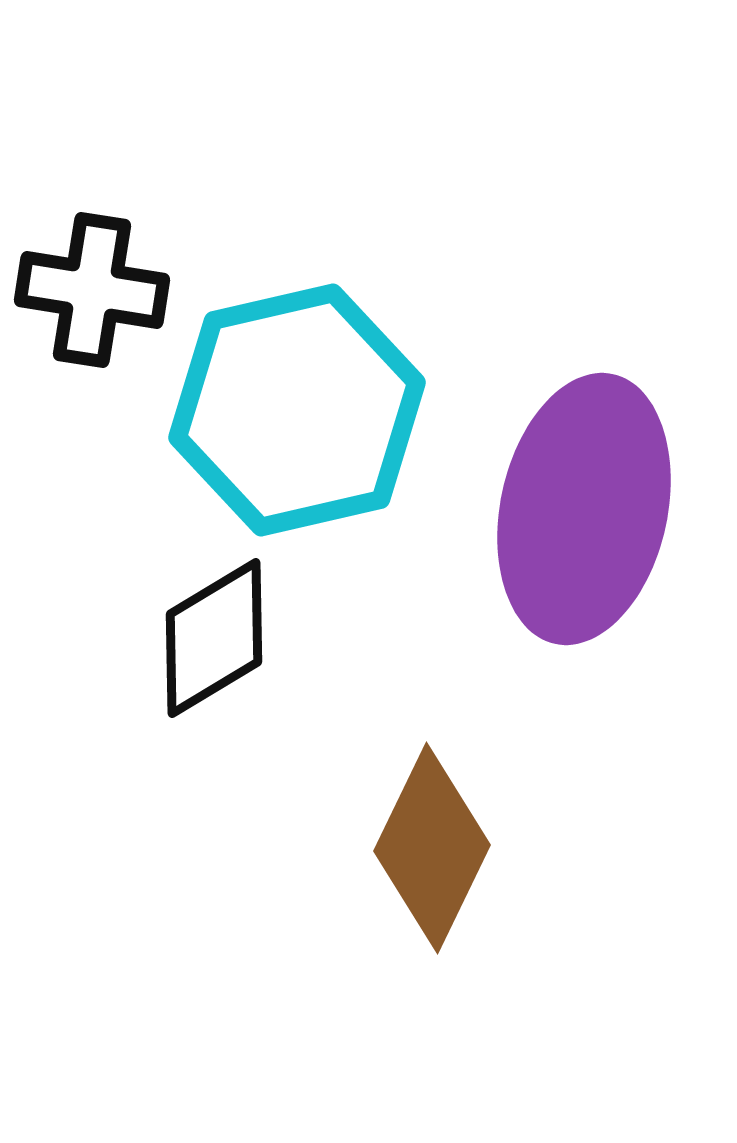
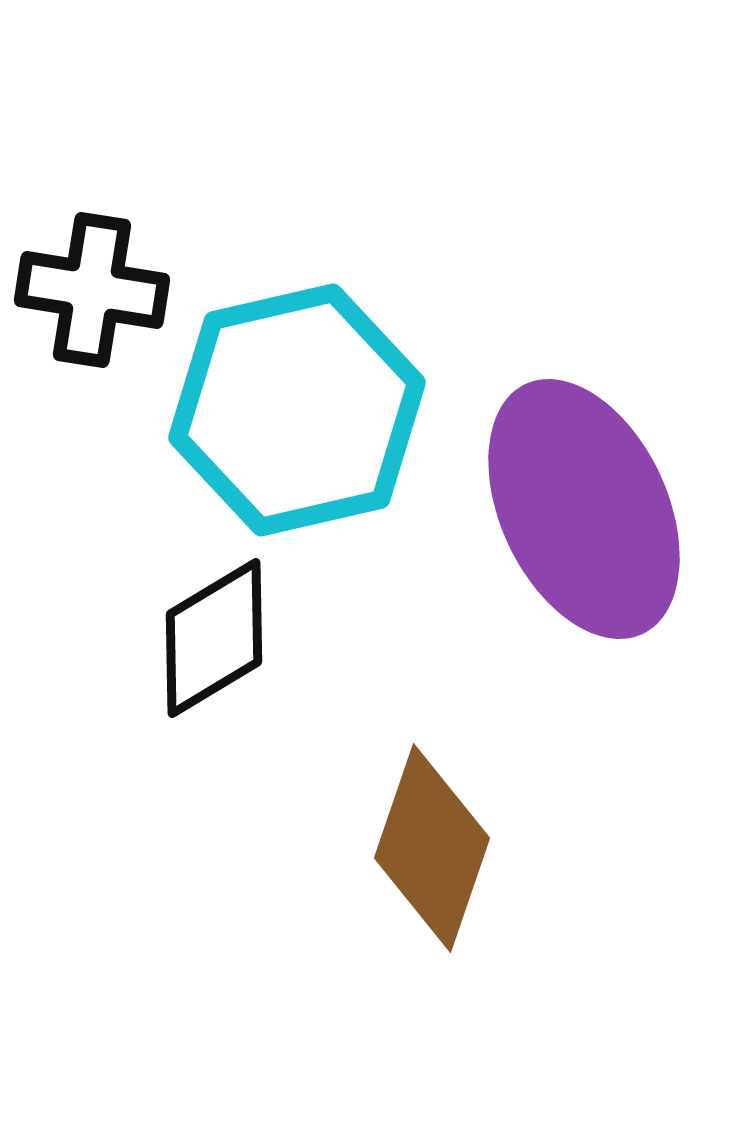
purple ellipse: rotated 37 degrees counterclockwise
brown diamond: rotated 7 degrees counterclockwise
